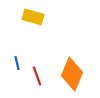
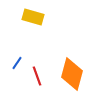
blue line: rotated 48 degrees clockwise
orange diamond: rotated 8 degrees counterclockwise
